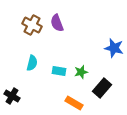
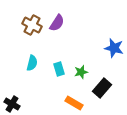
purple semicircle: rotated 126 degrees counterclockwise
cyan rectangle: moved 2 px up; rotated 64 degrees clockwise
black cross: moved 8 px down
